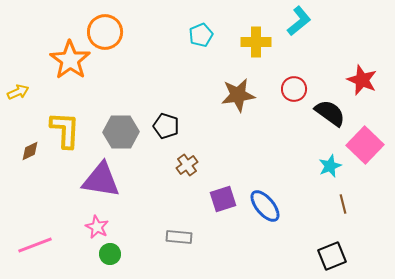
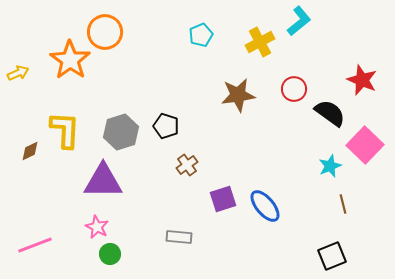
yellow cross: moved 4 px right; rotated 28 degrees counterclockwise
yellow arrow: moved 19 px up
gray hexagon: rotated 16 degrees counterclockwise
purple triangle: moved 2 px right, 1 px down; rotated 9 degrees counterclockwise
